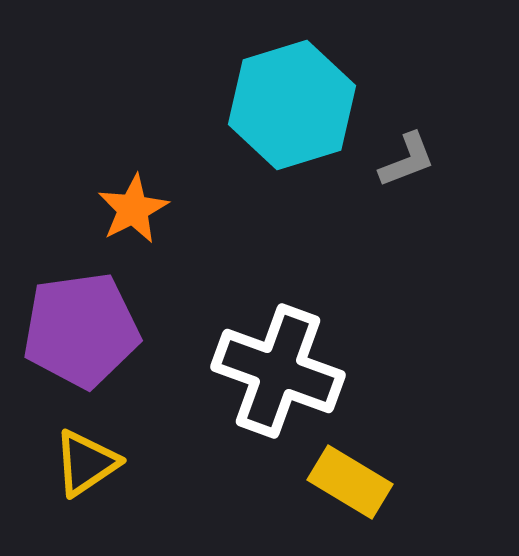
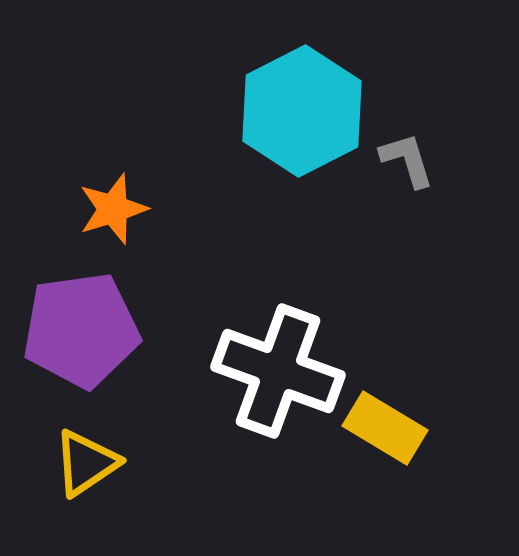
cyan hexagon: moved 10 px right, 6 px down; rotated 10 degrees counterclockwise
gray L-shape: rotated 86 degrees counterclockwise
orange star: moved 20 px left; rotated 10 degrees clockwise
yellow rectangle: moved 35 px right, 54 px up
